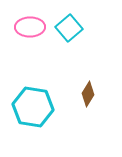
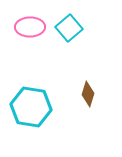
brown diamond: rotated 15 degrees counterclockwise
cyan hexagon: moved 2 px left
